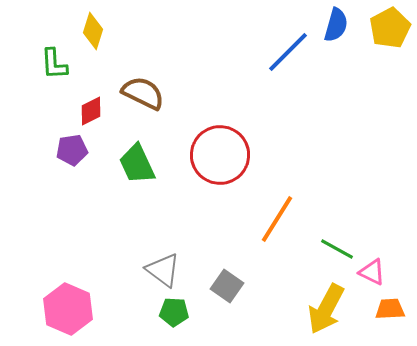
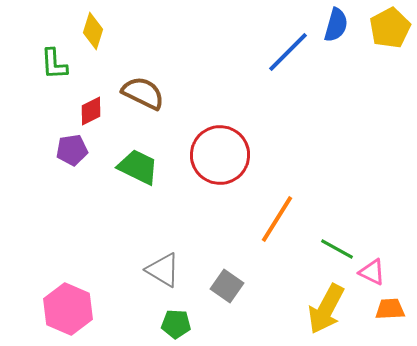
green trapezoid: moved 1 px right, 3 px down; rotated 141 degrees clockwise
gray triangle: rotated 6 degrees counterclockwise
green pentagon: moved 2 px right, 12 px down
